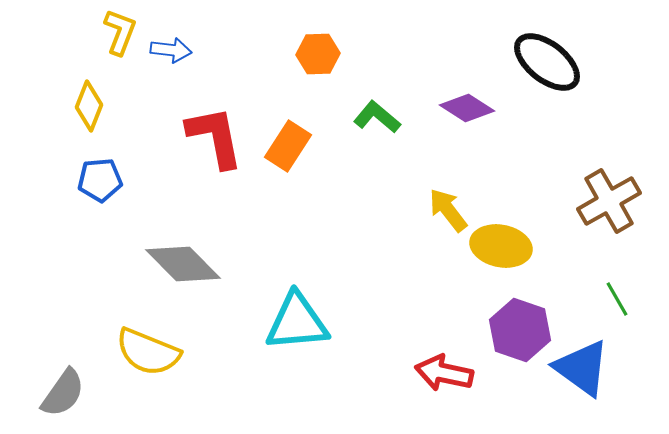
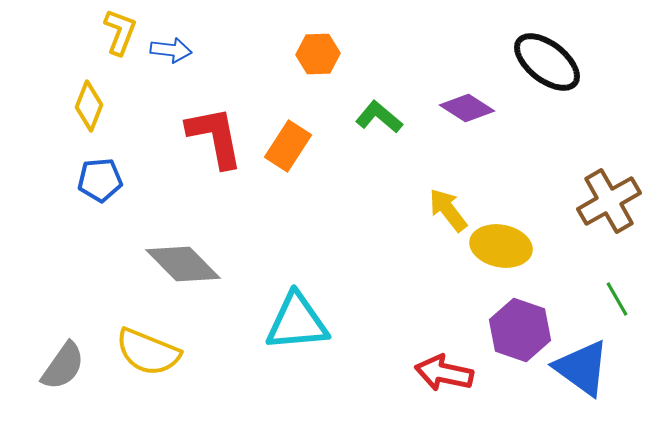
green L-shape: moved 2 px right
gray semicircle: moved 27 px up
